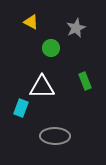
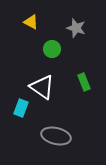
gray star: rotated 30 degrees counterclockwise
green circle: moved 1 px right, 1 px down
green rectangle: moved 1 px left, 1 px down
white triangle: rotated 36 degrees clockwise
gray ellipse: moved 1 px right; rotated 12 degrees clockwise
